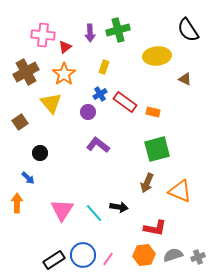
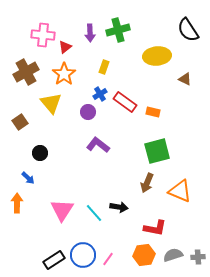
green square: moved 2 px down
gray cross: rotated 16 degrees clockwise
